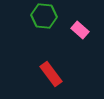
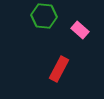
red rectangle: moved 8 px right, 5 px up; rotated 65 degrees clockwise
